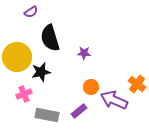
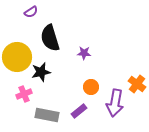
purple arrow: moved 1 px right, 3 px down; rotated 104 degrees counterclockwise
